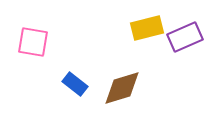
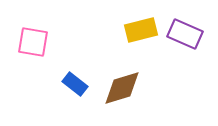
yellow rectangle: moved 6 px left, 2 px down
purple rectangle: moved 3 px up; rotated 48 degrees clockwise
